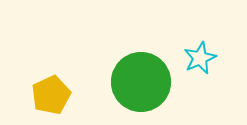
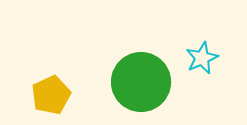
cyan star: moved 2 px right
